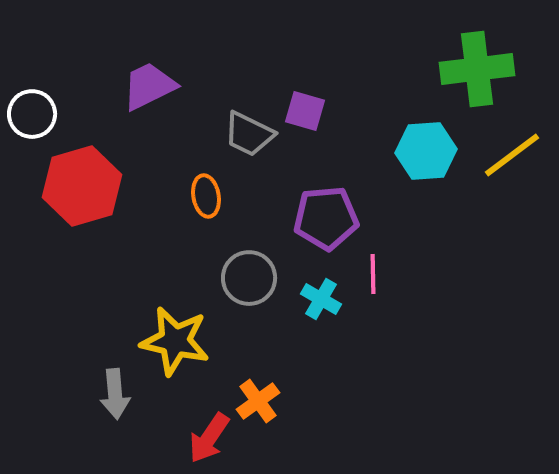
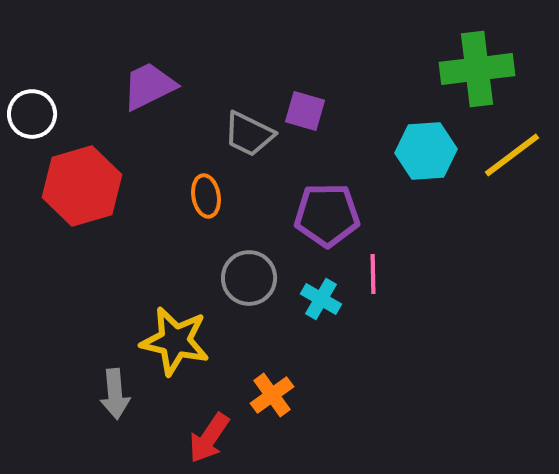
purple pentagon: moved 1 px right, 3 px up; rotated 4 degrees clockwise
orange cross: moved 14 px right, 6 px up
